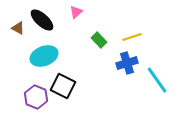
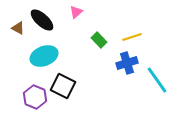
purple hexagon: moved 1 px left
